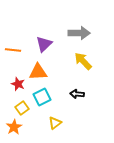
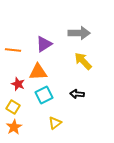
purple triangle: rotated 12 degrees clockwise
cyan square: moved 2 px right, 2 px up
yellow square: moved 9 px left, 1 px up; rotated 24 degrees counterclockwise
